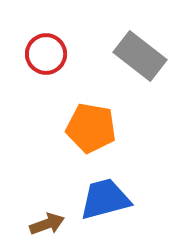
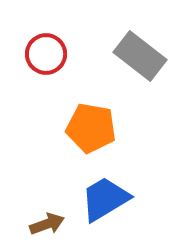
blue trapezoid: rotated 16 degrees counterclockwise
